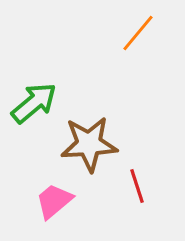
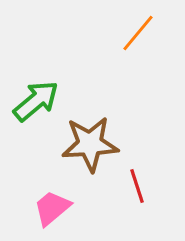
green arrow: moved 2 px right, 2 px up
brown star: moved 1 px right
pink trapezoid: moved 2 px left, 7 px down
